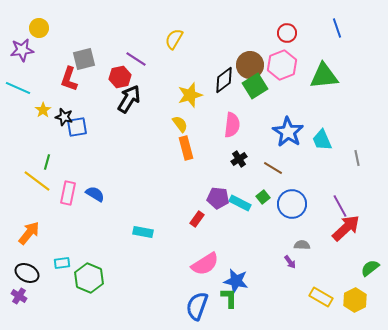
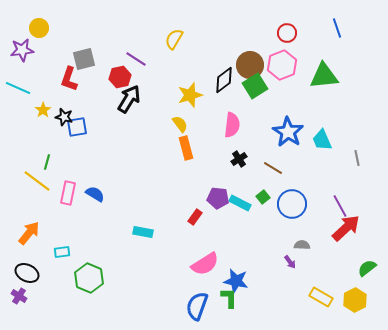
red rectangle at (197, 219): moved 2 px left, 2 px up
cyan rectangle at (62, 263): moved 11 px up
green semicircle at (370, 268): moved 3 px left
